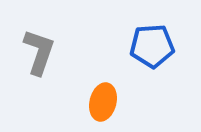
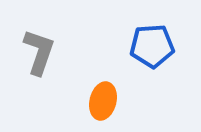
orange ellipse: moved 1 px up
